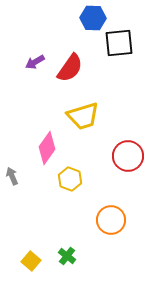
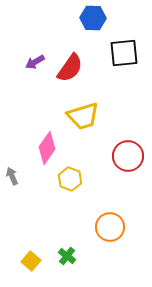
black square: moved 5 px right, 10 px down
orange circle: moved 1 px left, 7 px down
